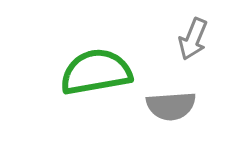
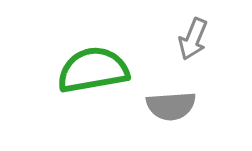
green semicircle: moved 3 px left, 2 px up
